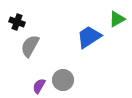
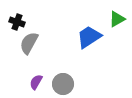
gray semicircle: moved 1 px left, 3 px up
gray circle: moved 4 px down
purple semicircle: moved 3 px left, 4 px up
